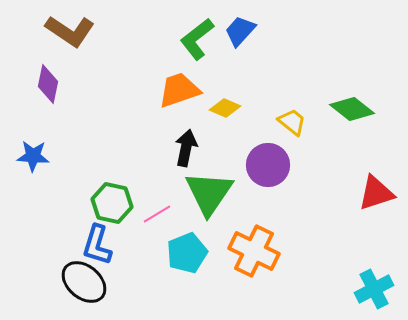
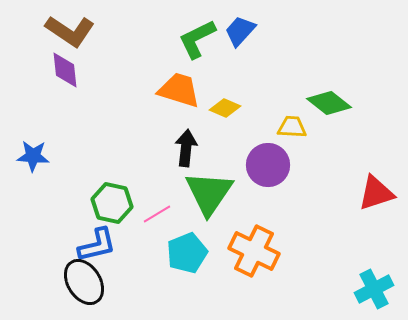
green L-shape: rotated 12 degrees clockwise
purple diamond: moved 17 px right, 14 px up; rotated 18 degrees counterclockwise
orange trapezoid: rotated 36 degrees clockwise
green diamond: moved 23 px left, 6 px up
yellow trapezoid: moved 5 px down; rotated 36 degrees counterclockwise
black arrow: rotated 6 degrees counterclockwise
blue L-shape: rotated 120 degrees counterclockwise
black ellipse: rotated 18 degrees clockwise
